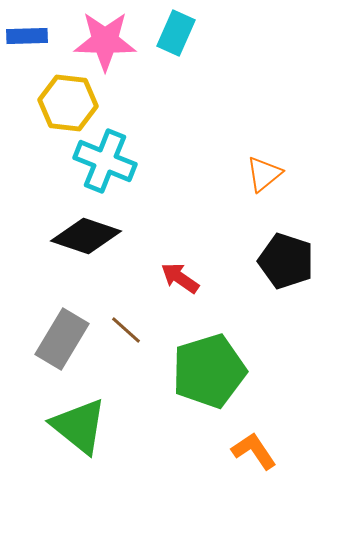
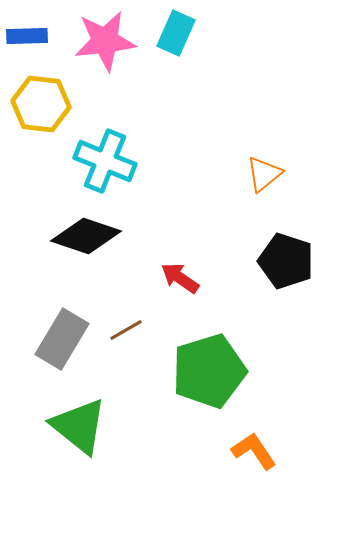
pink star: rotated 8 degrees counterclockwise
yellow hexagon: moved 27 px left, 1 px down
brown line: rotated 72 degrees counterclockwise
